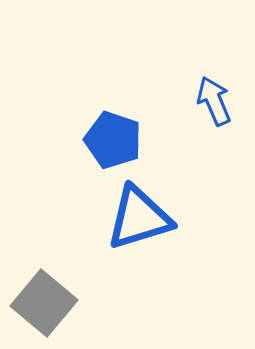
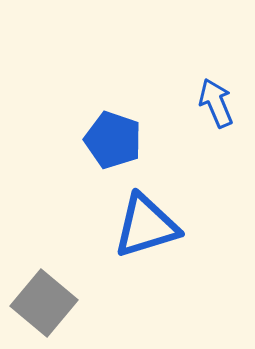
blue arrow: moved 2 px right, 2 px down
blue triangle: moved 7 px right, 8 px down
